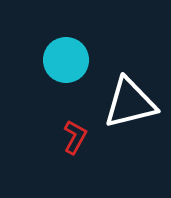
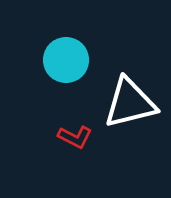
red L-shape: rotated 88 degrees clockwise
